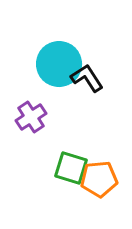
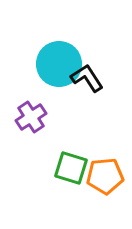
orange pentagon: moved 6 px right, 3 px up
